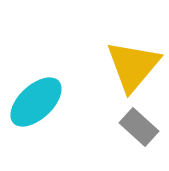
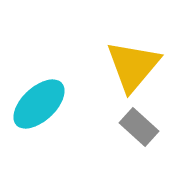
cyan ellipse: moved 3 px right, 2 px down
